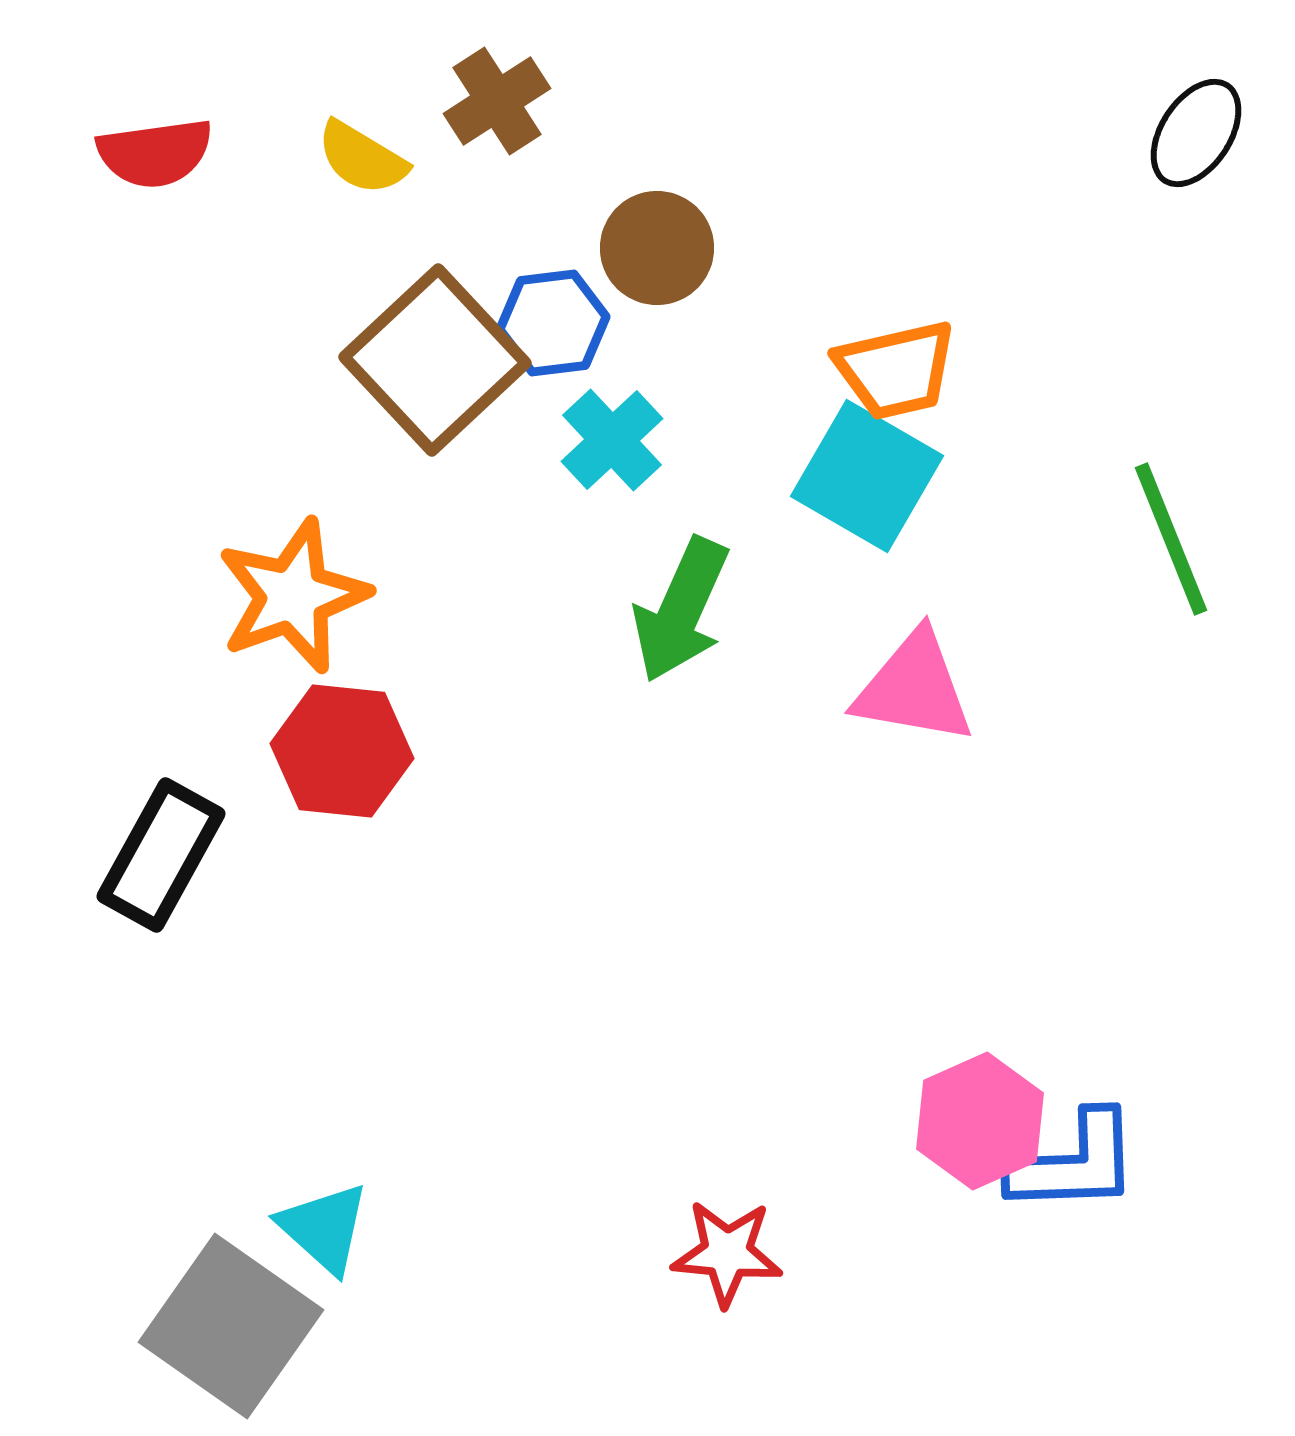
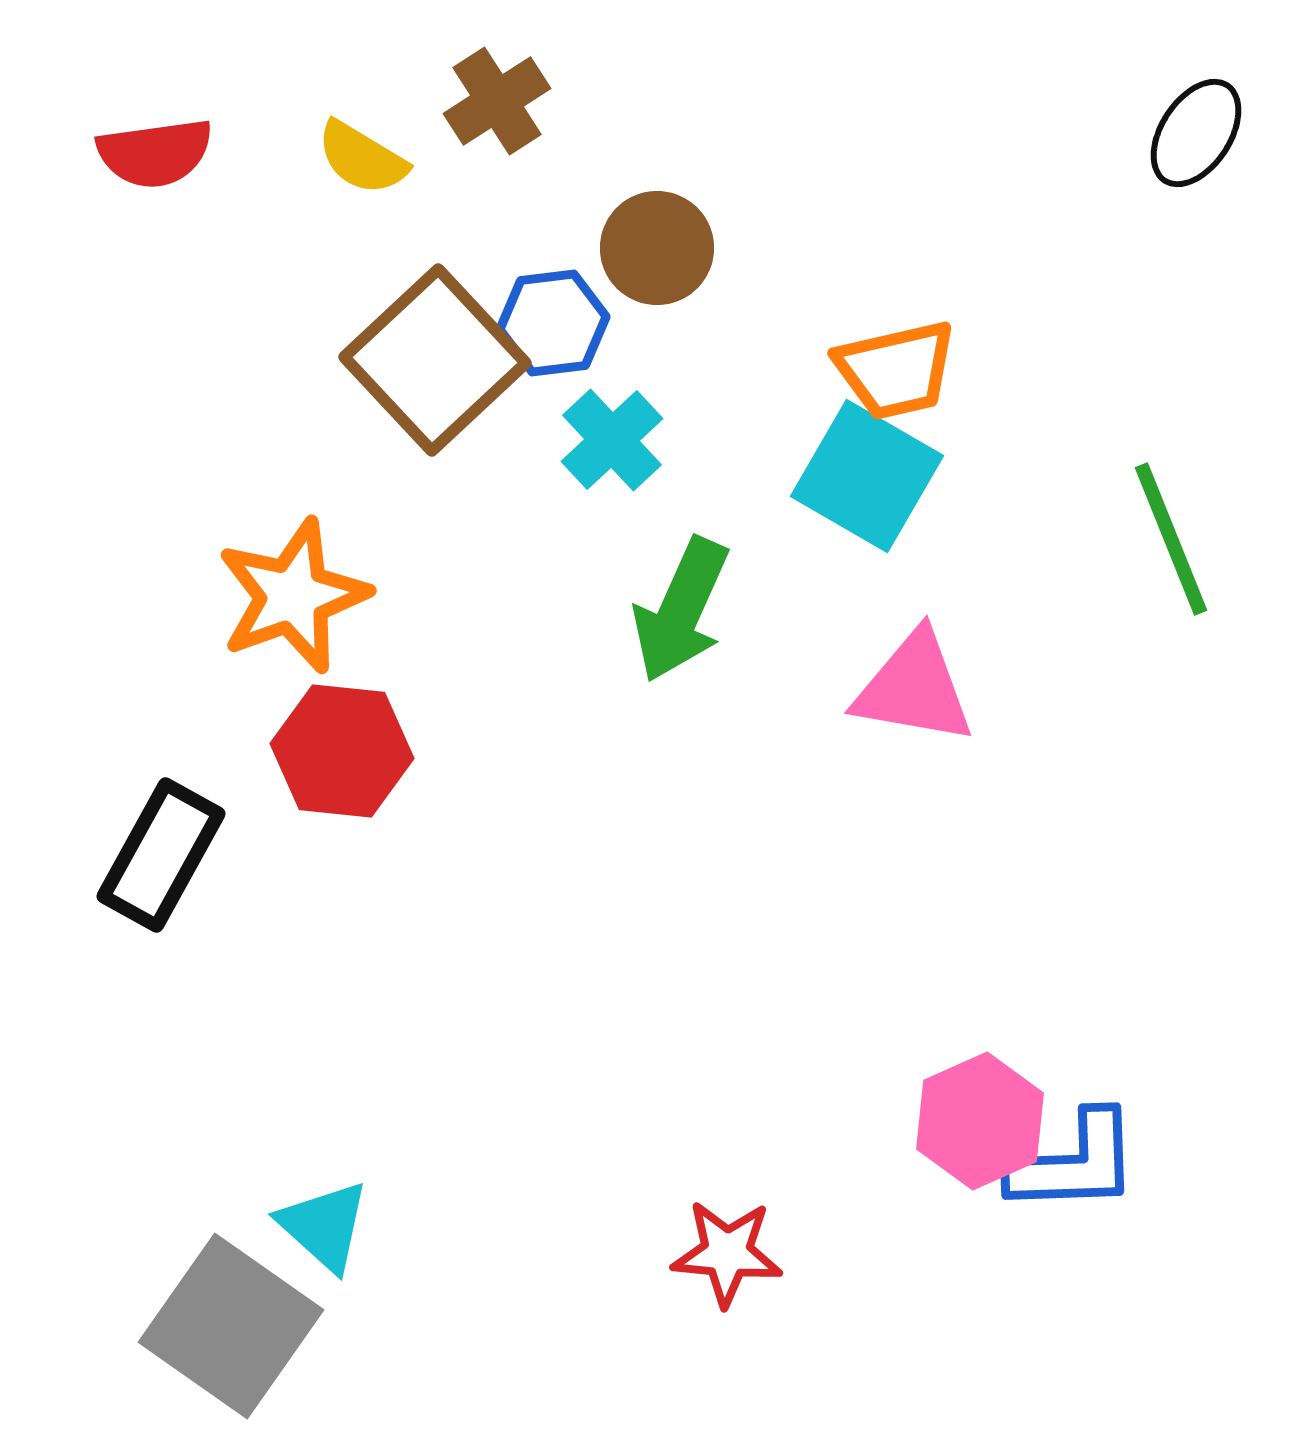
cyan triangle: moved 2 px up
